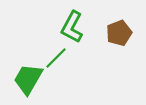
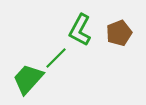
green L-shape: moved 8 px right, 3 px down
green trapezoid: rotated 12 degrees clockwise
